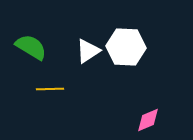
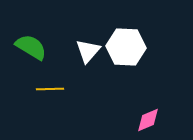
white triangle: rotated 16 degrees counterclockwise
